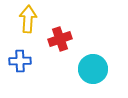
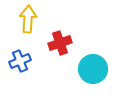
red cross: moved 4 px down
blue cross: rotated 20 degrees counterclockwise
